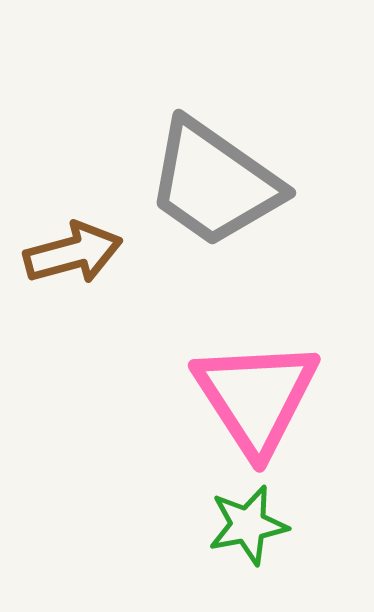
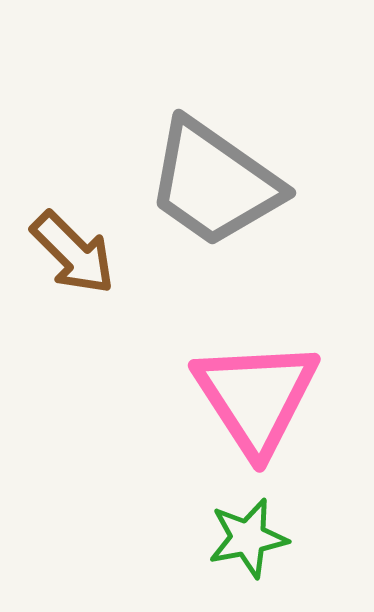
brown arrow: rotated 60 degrees clockwise
green star: moved 13 px down
